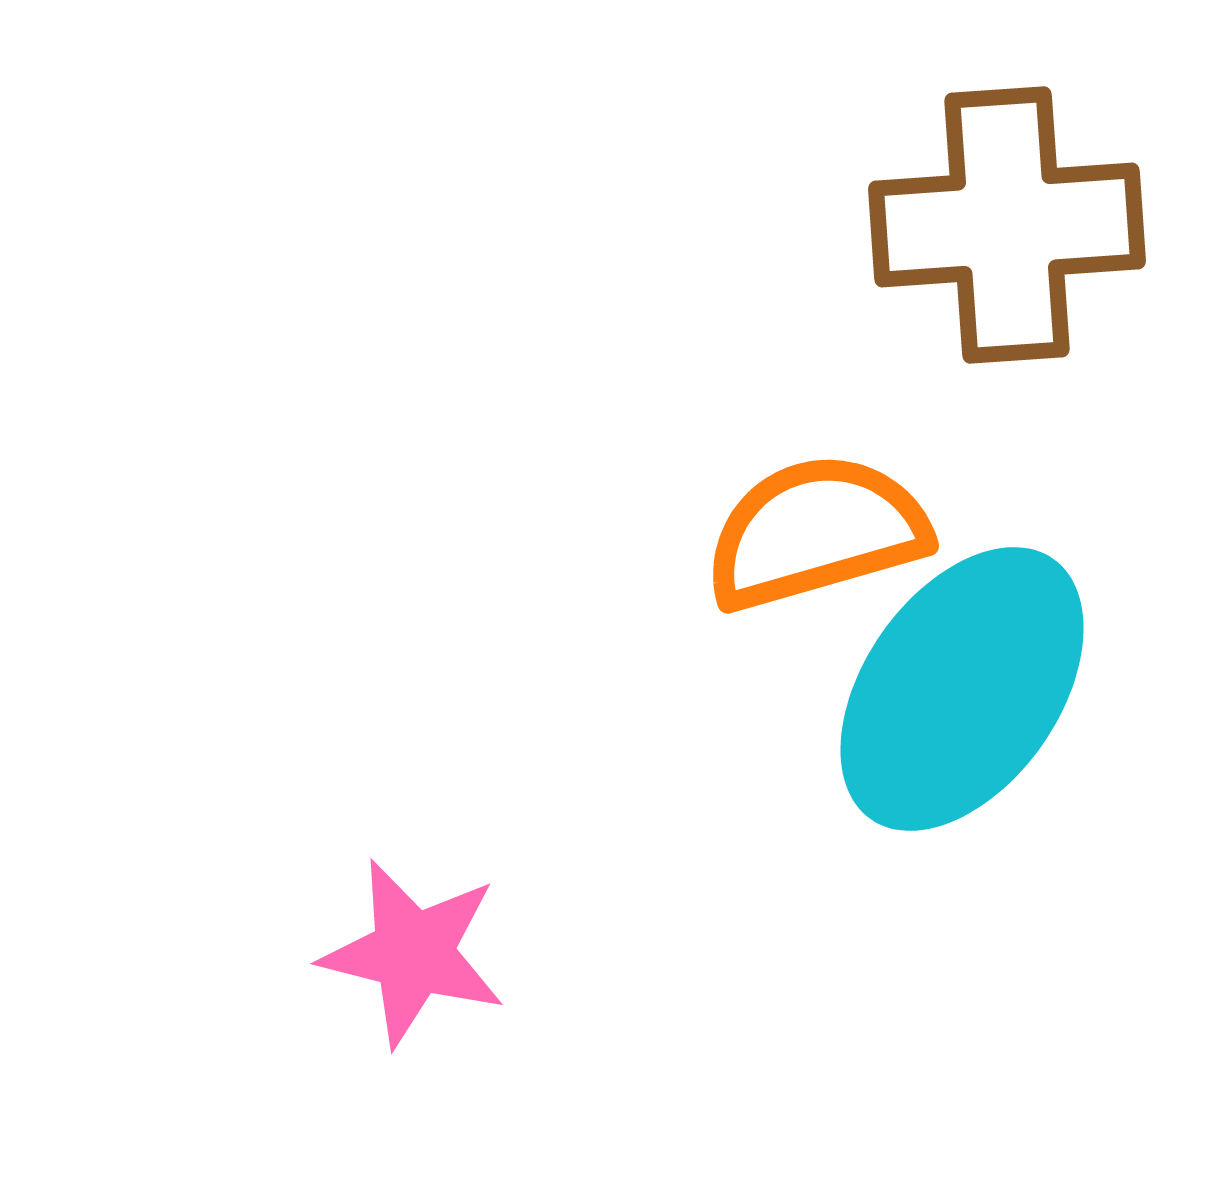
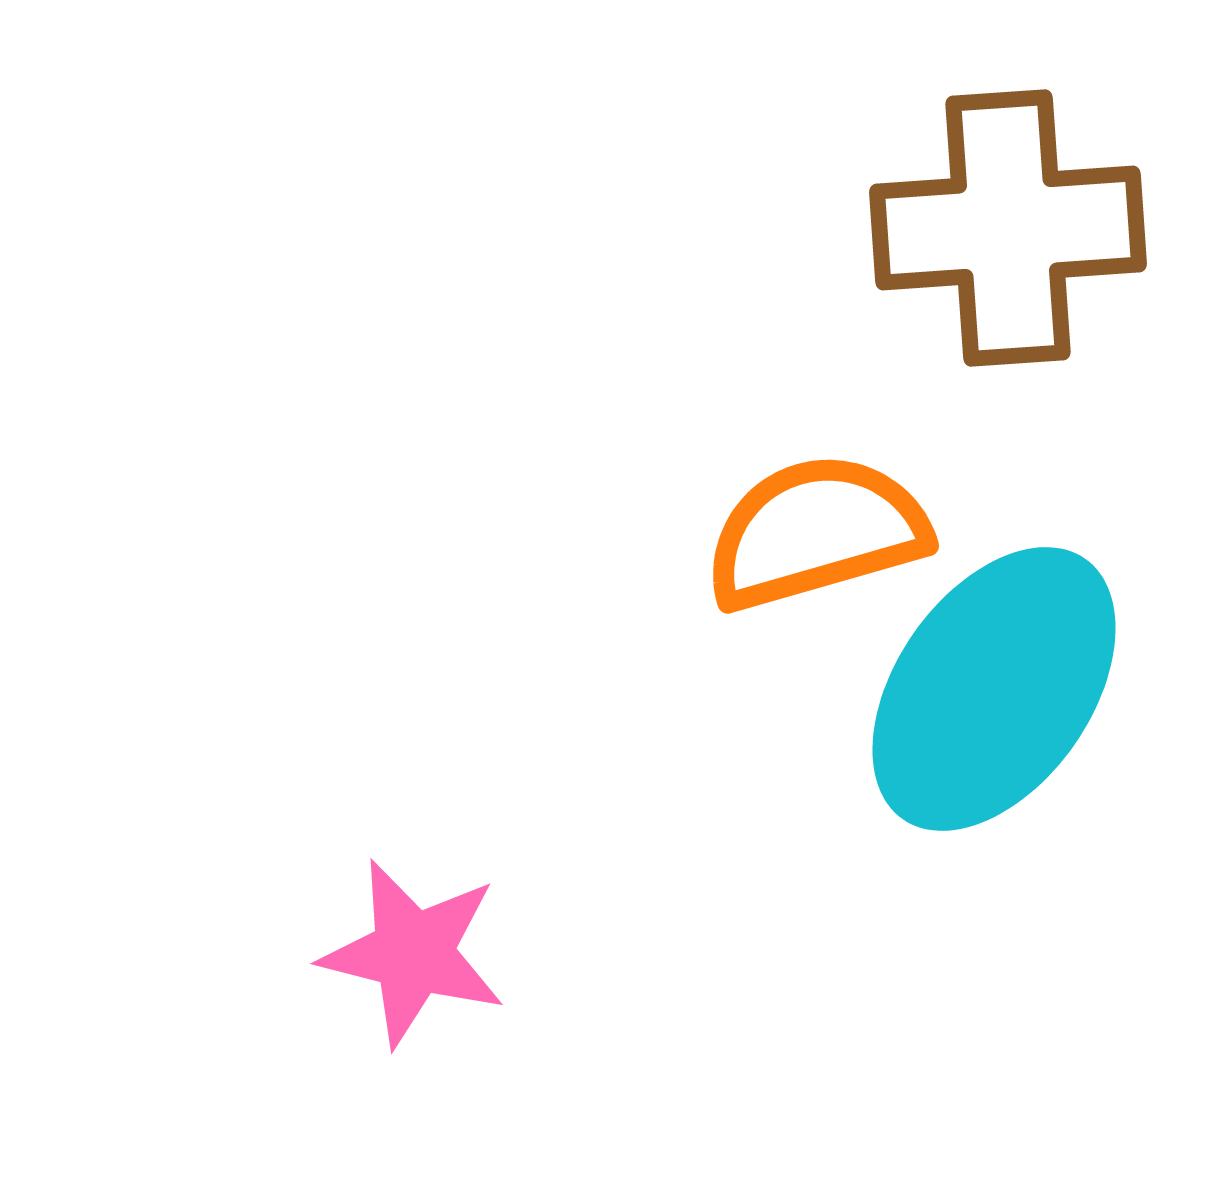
brown cross: moved 1 px right, 3 px down
cyan ellipse: moved 32 px right
